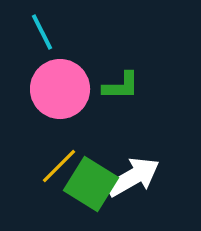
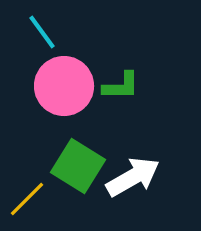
cyan line: rotated 9 degrees counterclockwise
pink circle: moved 4 px right, 3 px up
yellow line: moved 32 px left, 33 px down
green square: moved 13 px left, 18 px up
